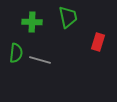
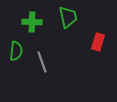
green semicircle: moved 2 px up
gray line: moved 2 px right, 2 px down; rotated 55 degrees clockwise
